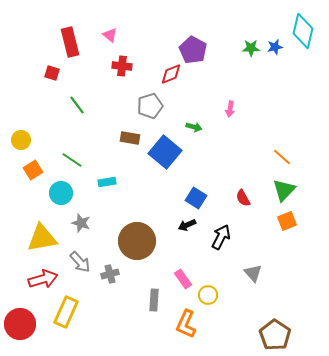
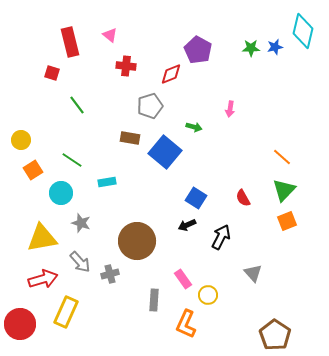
purple pentagon at (193, 50): moved 5 px right
red cross at (122, 66): moved 4 px right
